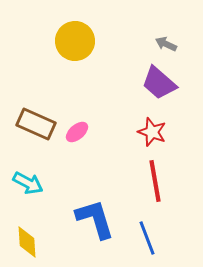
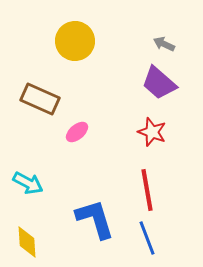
gray arrow: moved 2 px left
brown rectangle: moved 4 px right, 25 px up
red line: moved 8 px left, 9 px down
